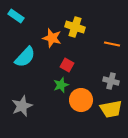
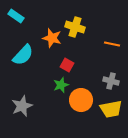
cyan semicircle: moved 2 px left, 2 px up
